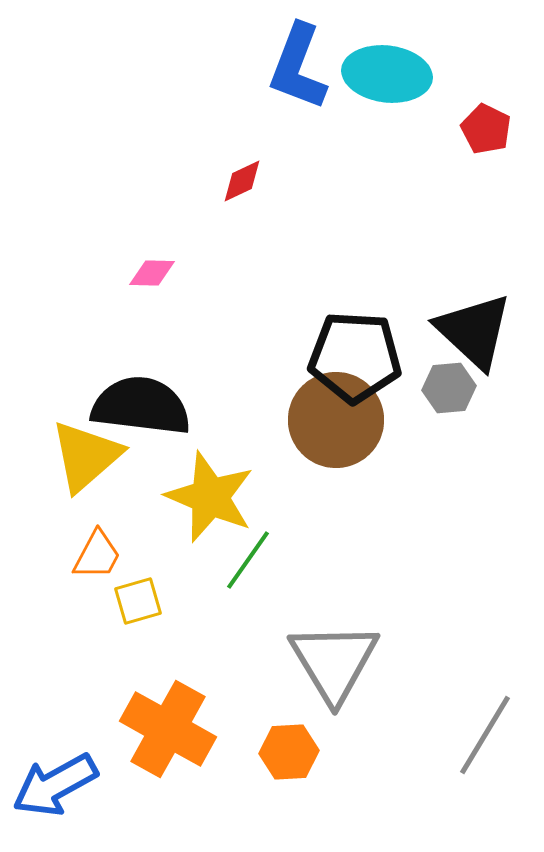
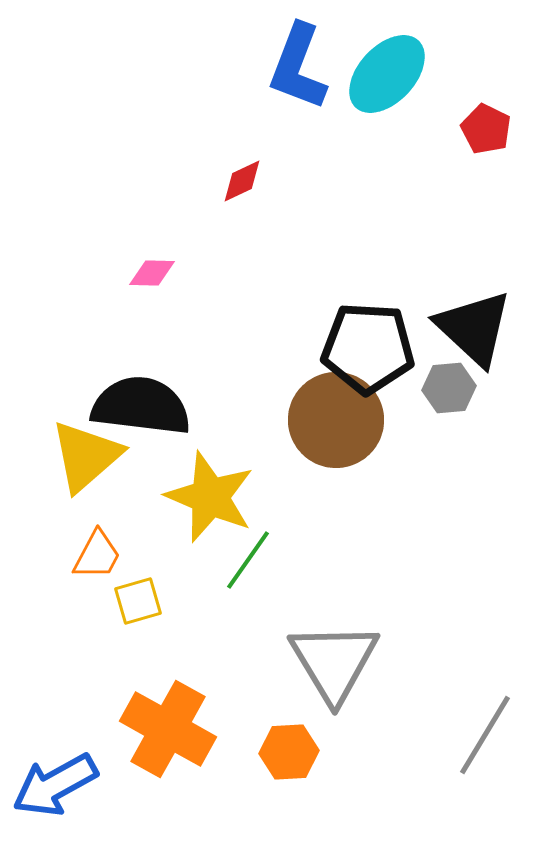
cyan ellipse: rotated 54 degrees counterclockwise
black triangle: moved 3 px up
black pentagon: moved 13 px right, 9 px up
